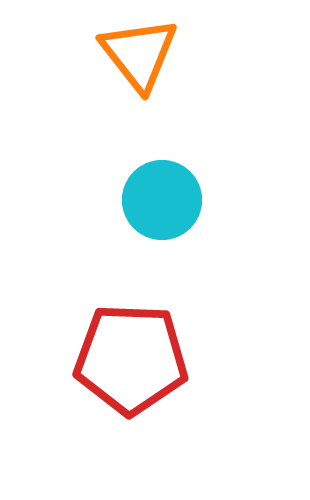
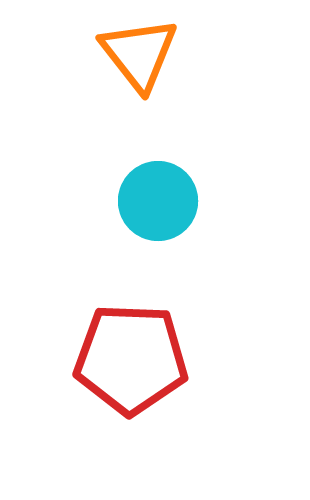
cyan circle: moved 4 px left, 1 px down
